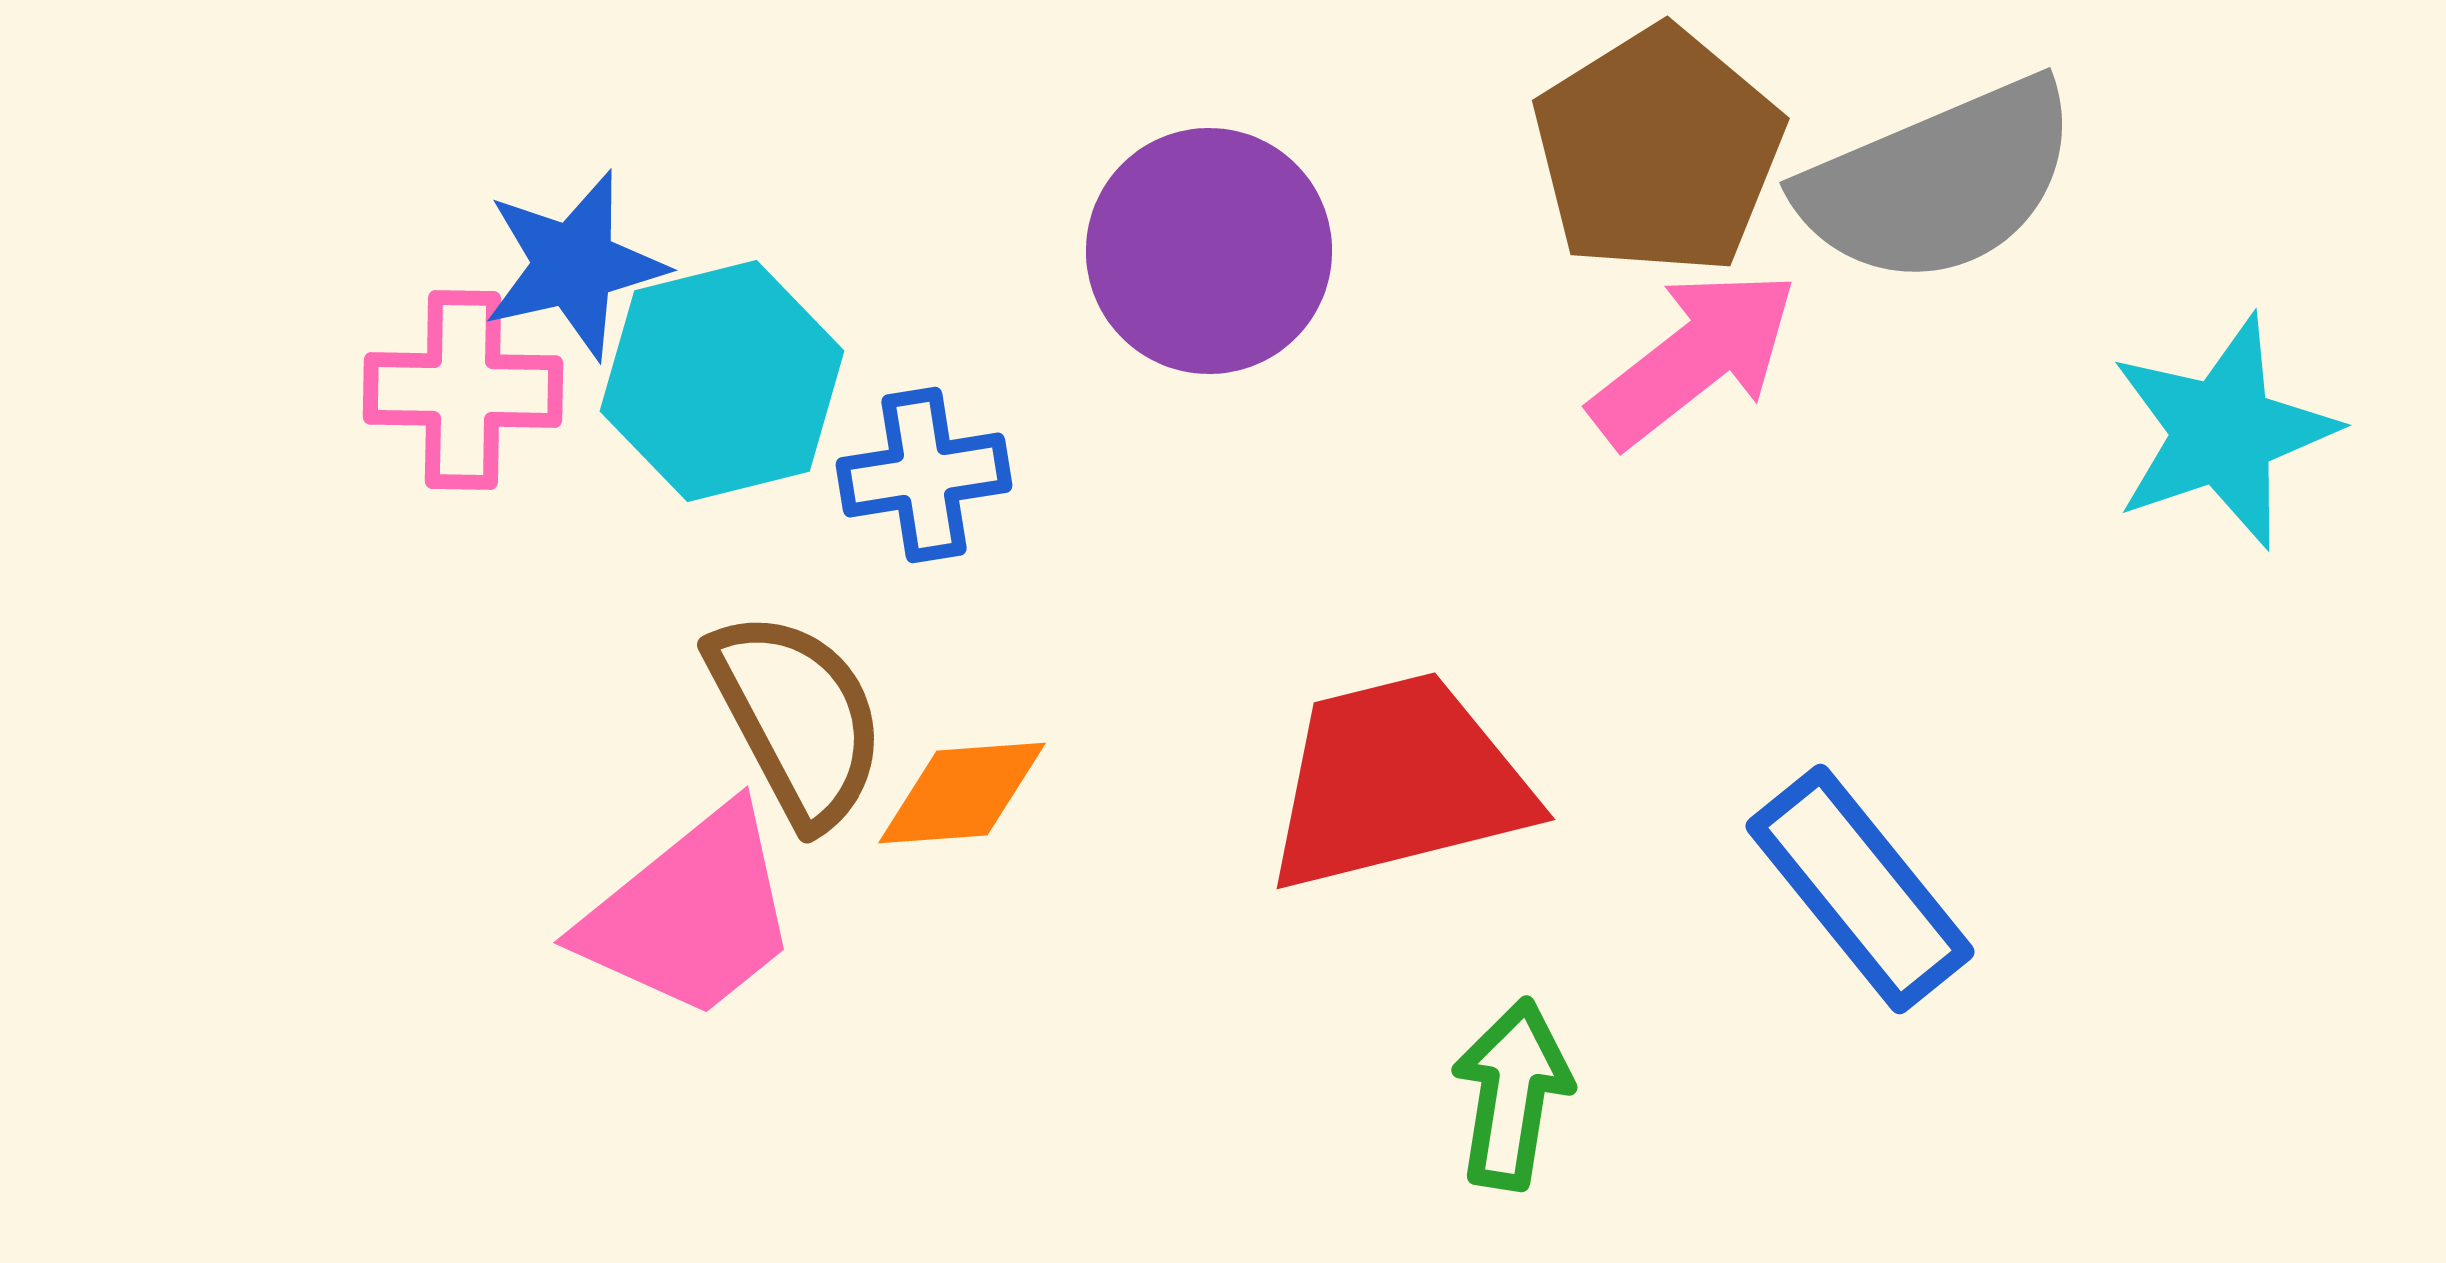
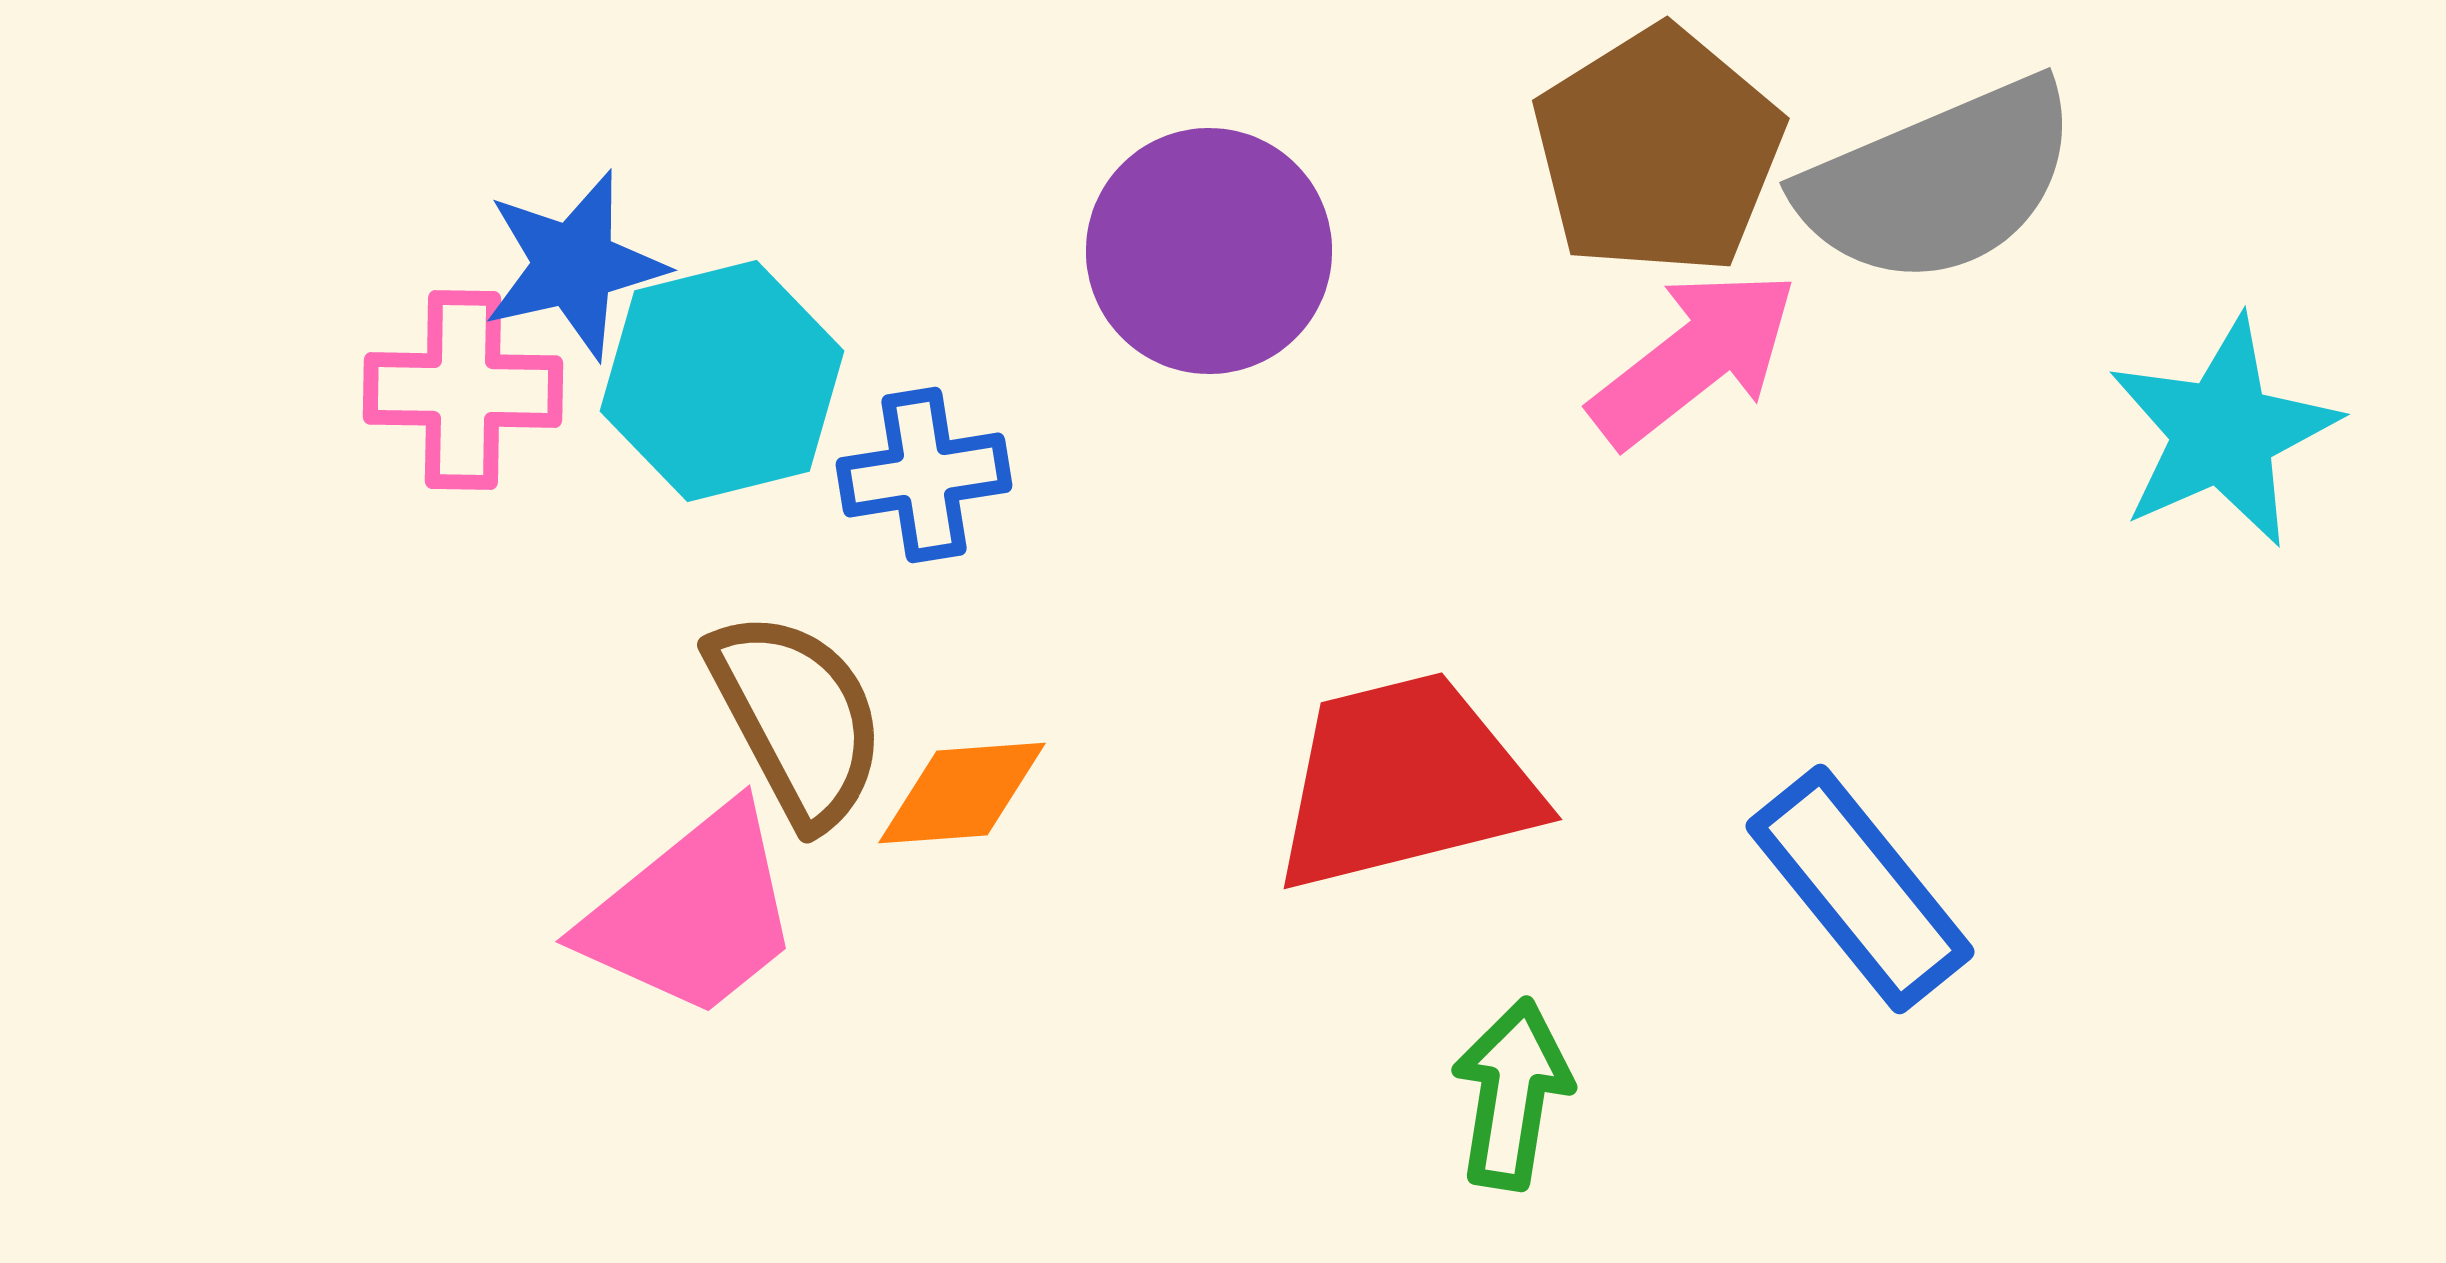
cyan star: rotated 5 degrees counterclockwise
red trapezoid: moved 7 px right
pink trapezoid: moved 2 px right, 1 px up
